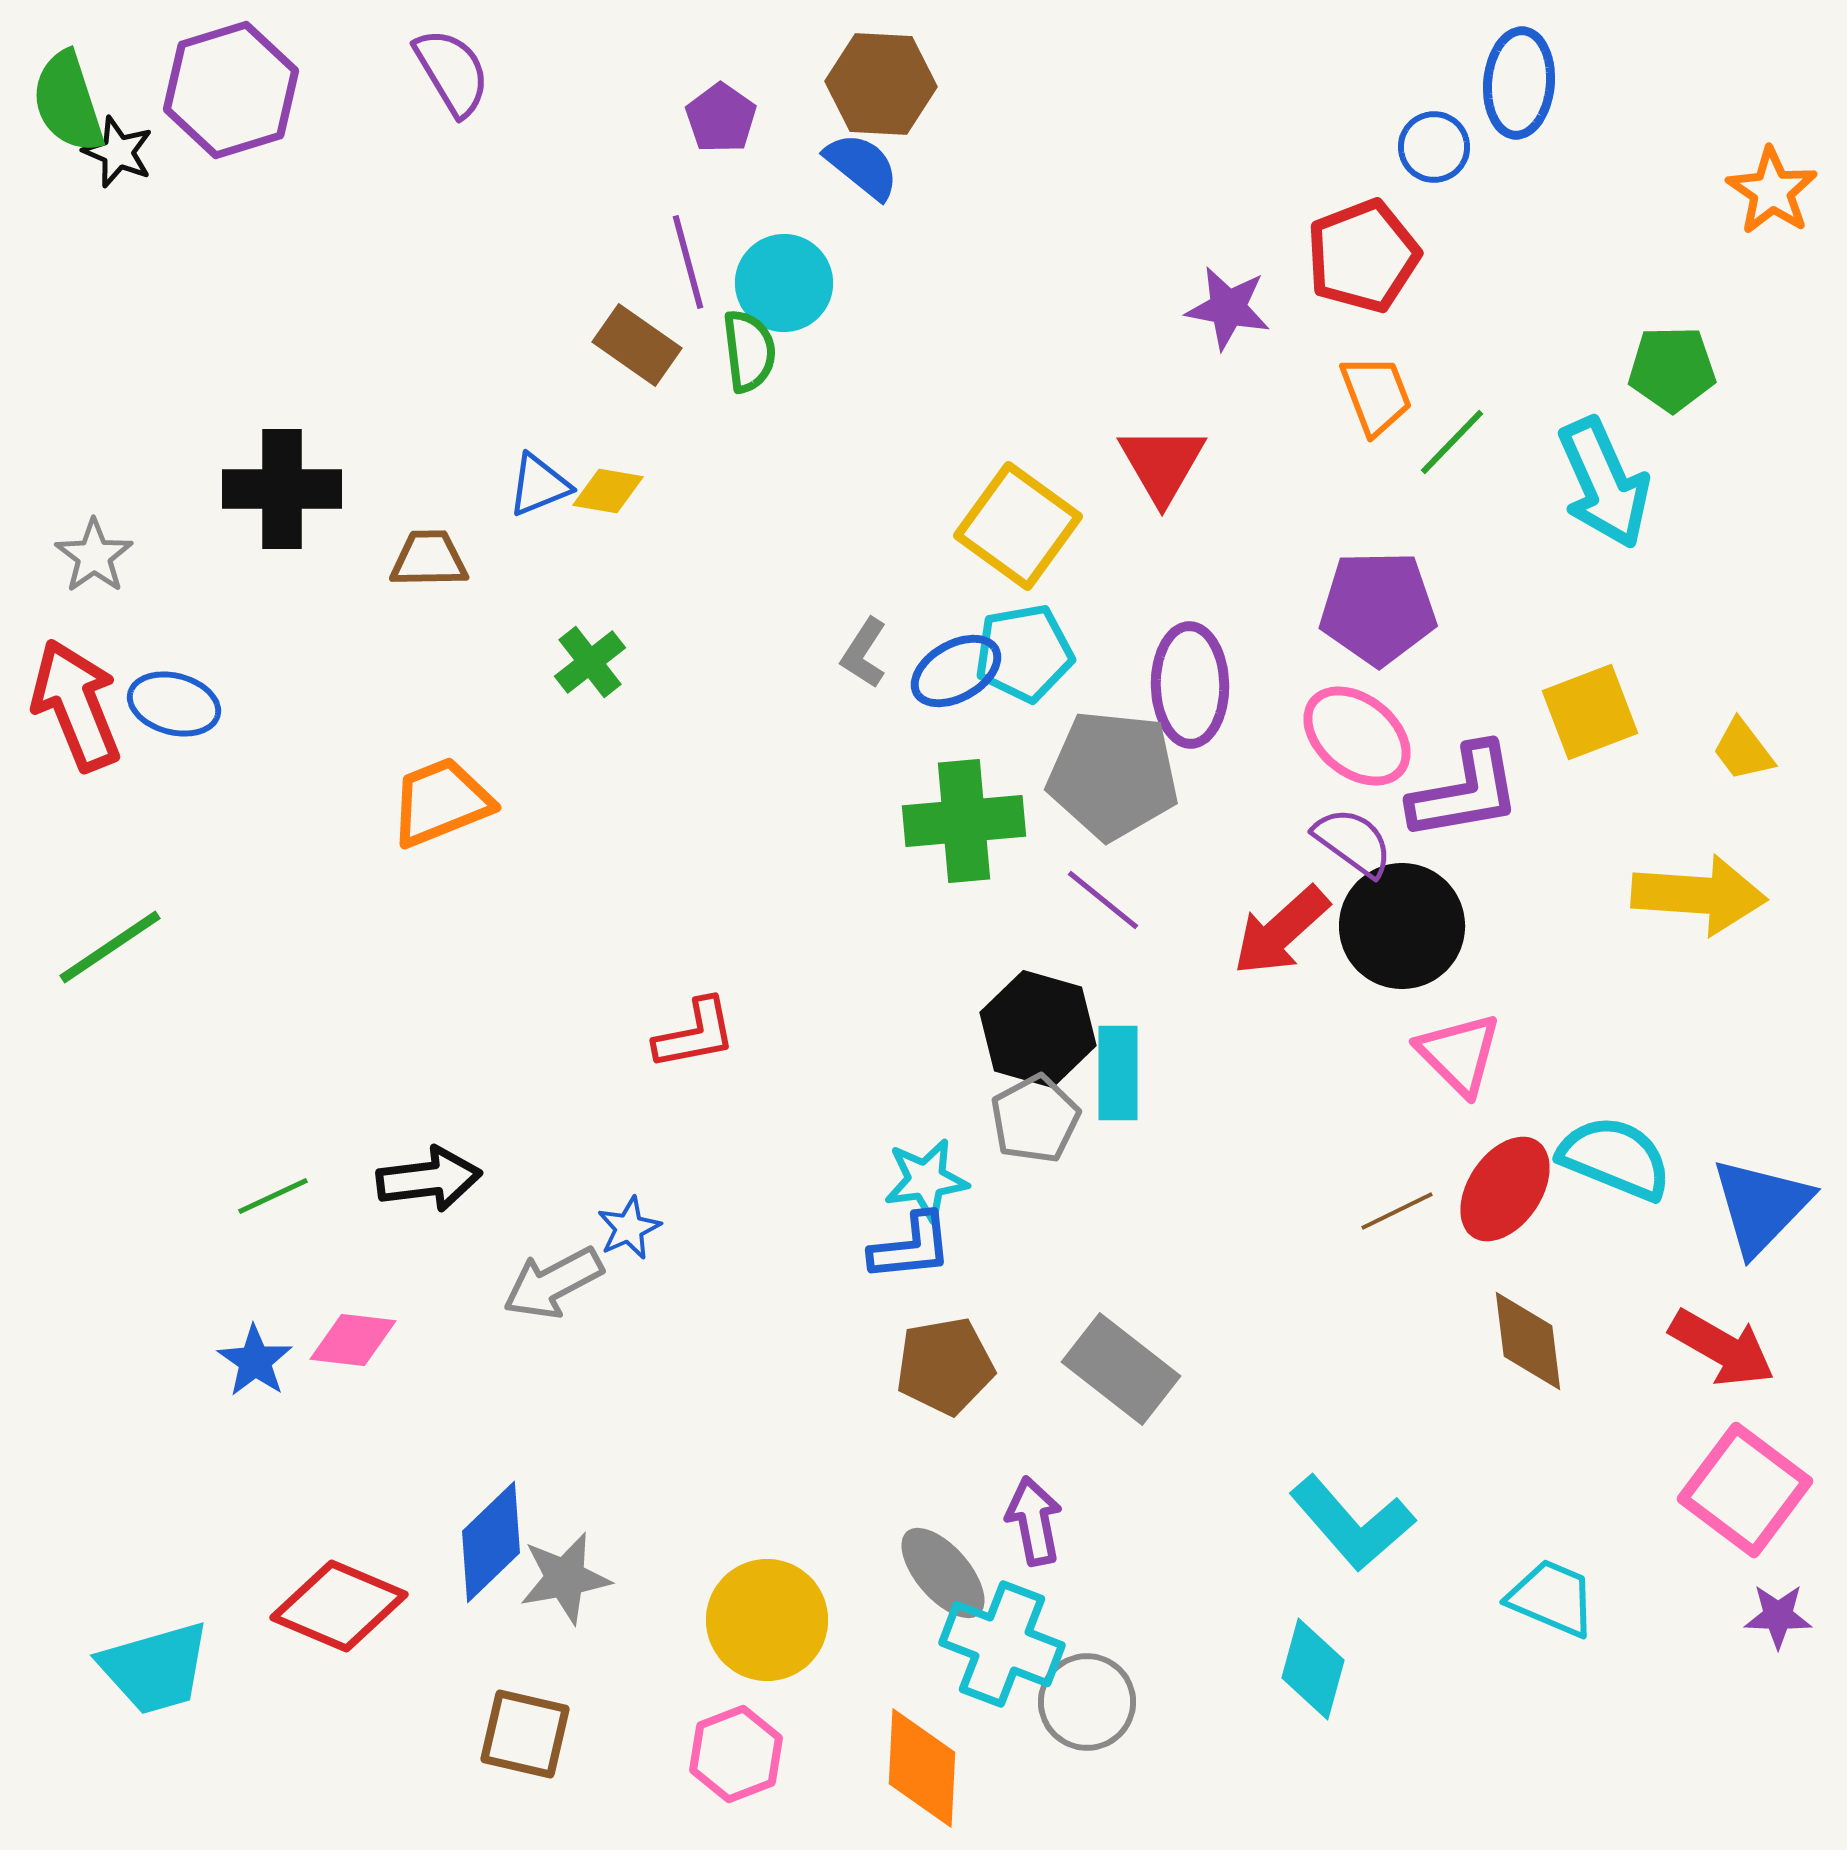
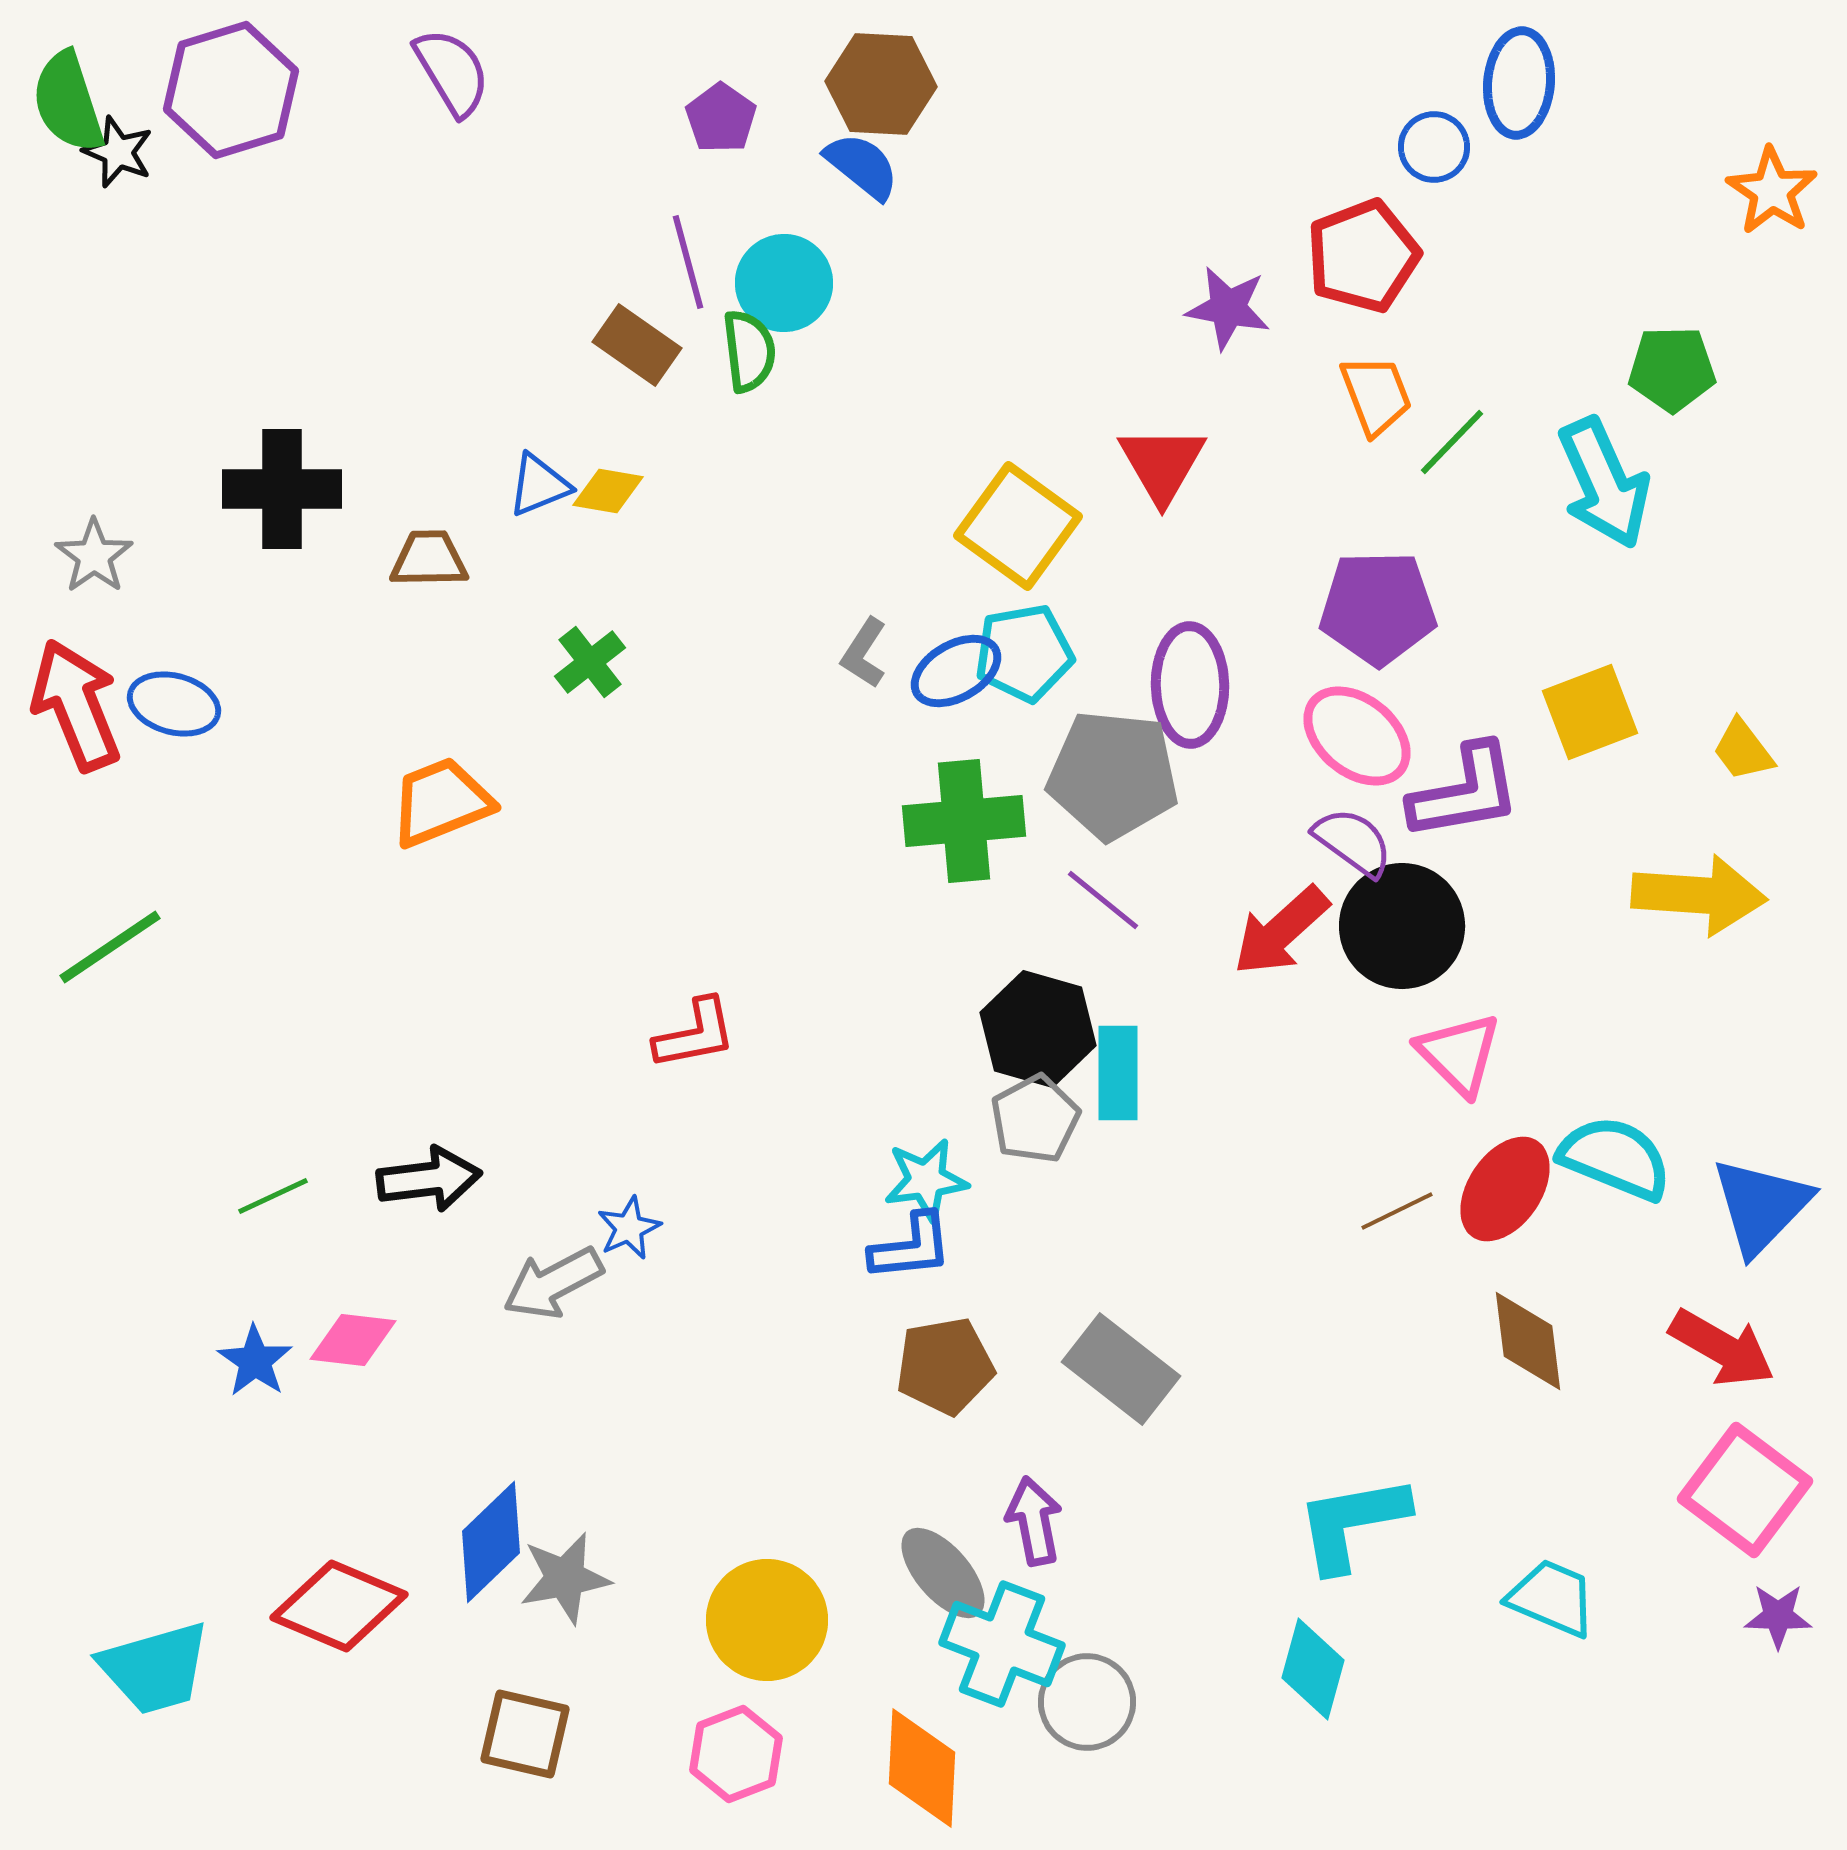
cyan L-shape at (1352, 1523): rotated 121 degrees clockwise
